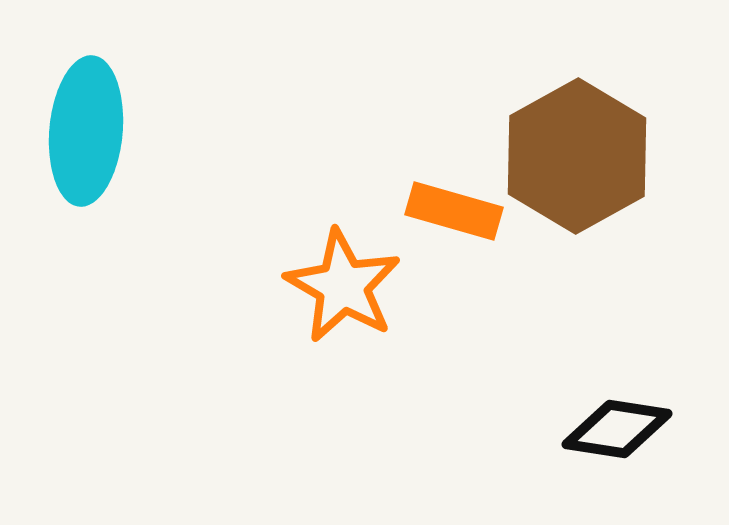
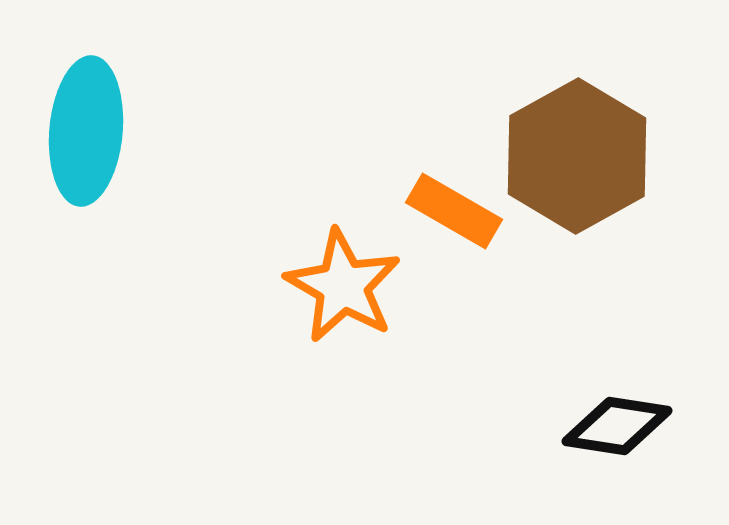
orange rectangle: rotated 14 degrees clockwise
black diamond: moved 3 px up
